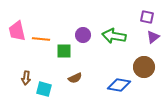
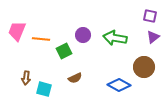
purple square: moved 3 px right, 1 px up
pink trapezoid: rotated 35 degrees clockwise
green arrow: moved 1 px right, 2 px down
green square: rotated 28 degrees counterclockwise
blue diamond: rotated 20 degrees clockwise
